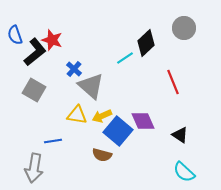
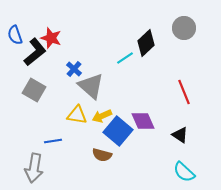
red star: moved 1 px left, 2 px up
red line: moved 11 px right, 10 px down
